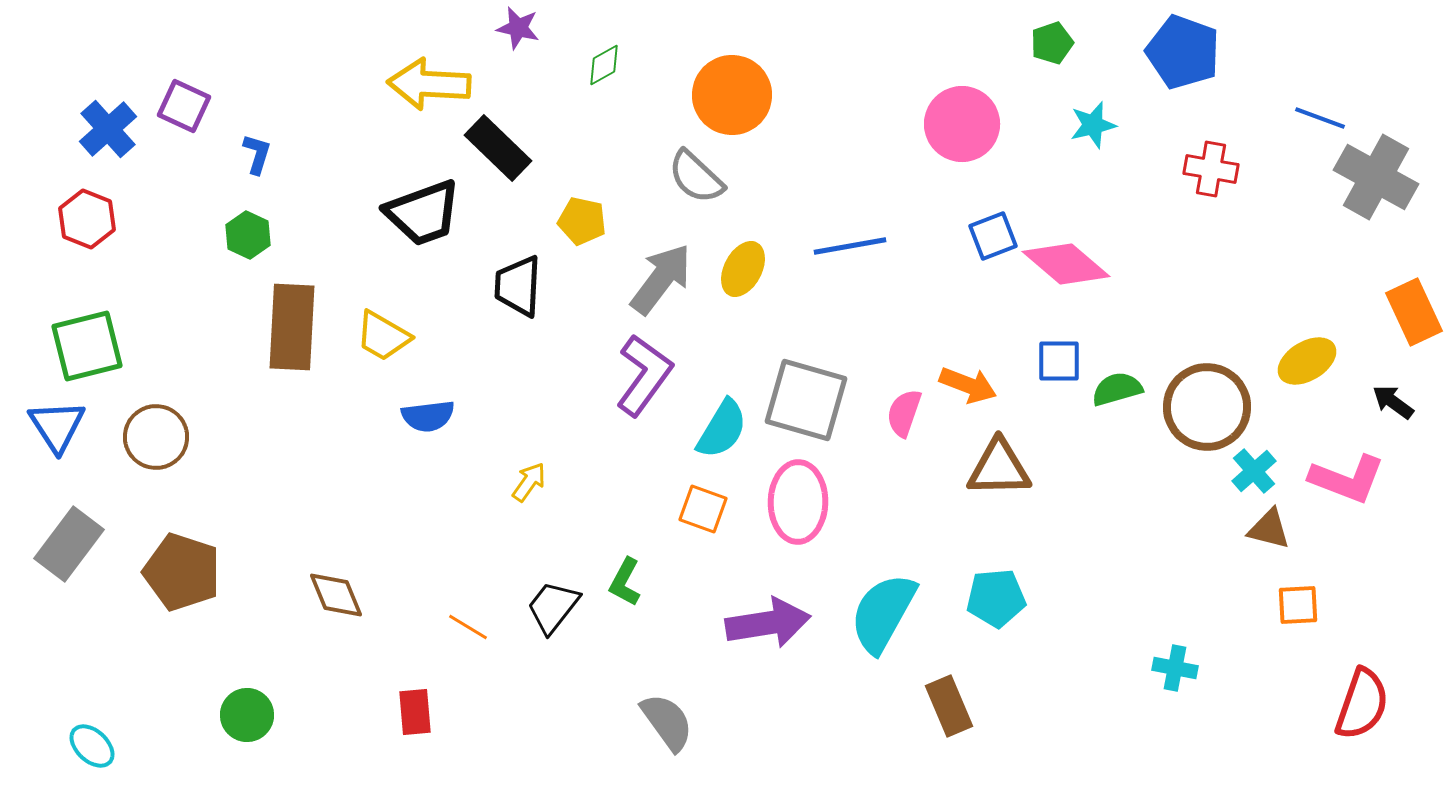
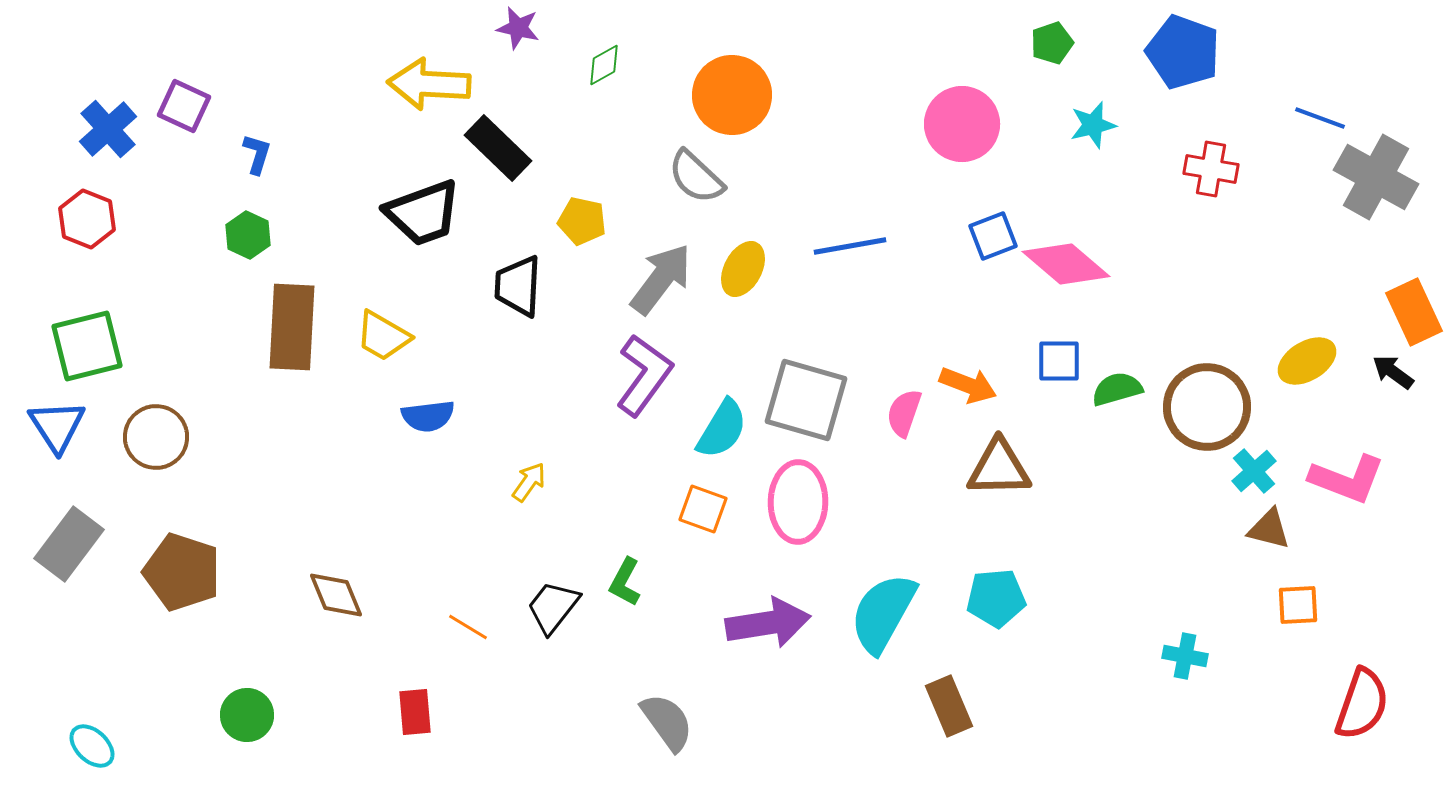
black arrow at (1393, 402): moved 30 px up
cyan cross at (1175, 668): moved 10 px right, 12 px up
